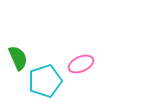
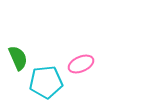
cyan pentagon: moved 1 px right, 1 px down; rotated 12 degrees clockwise
